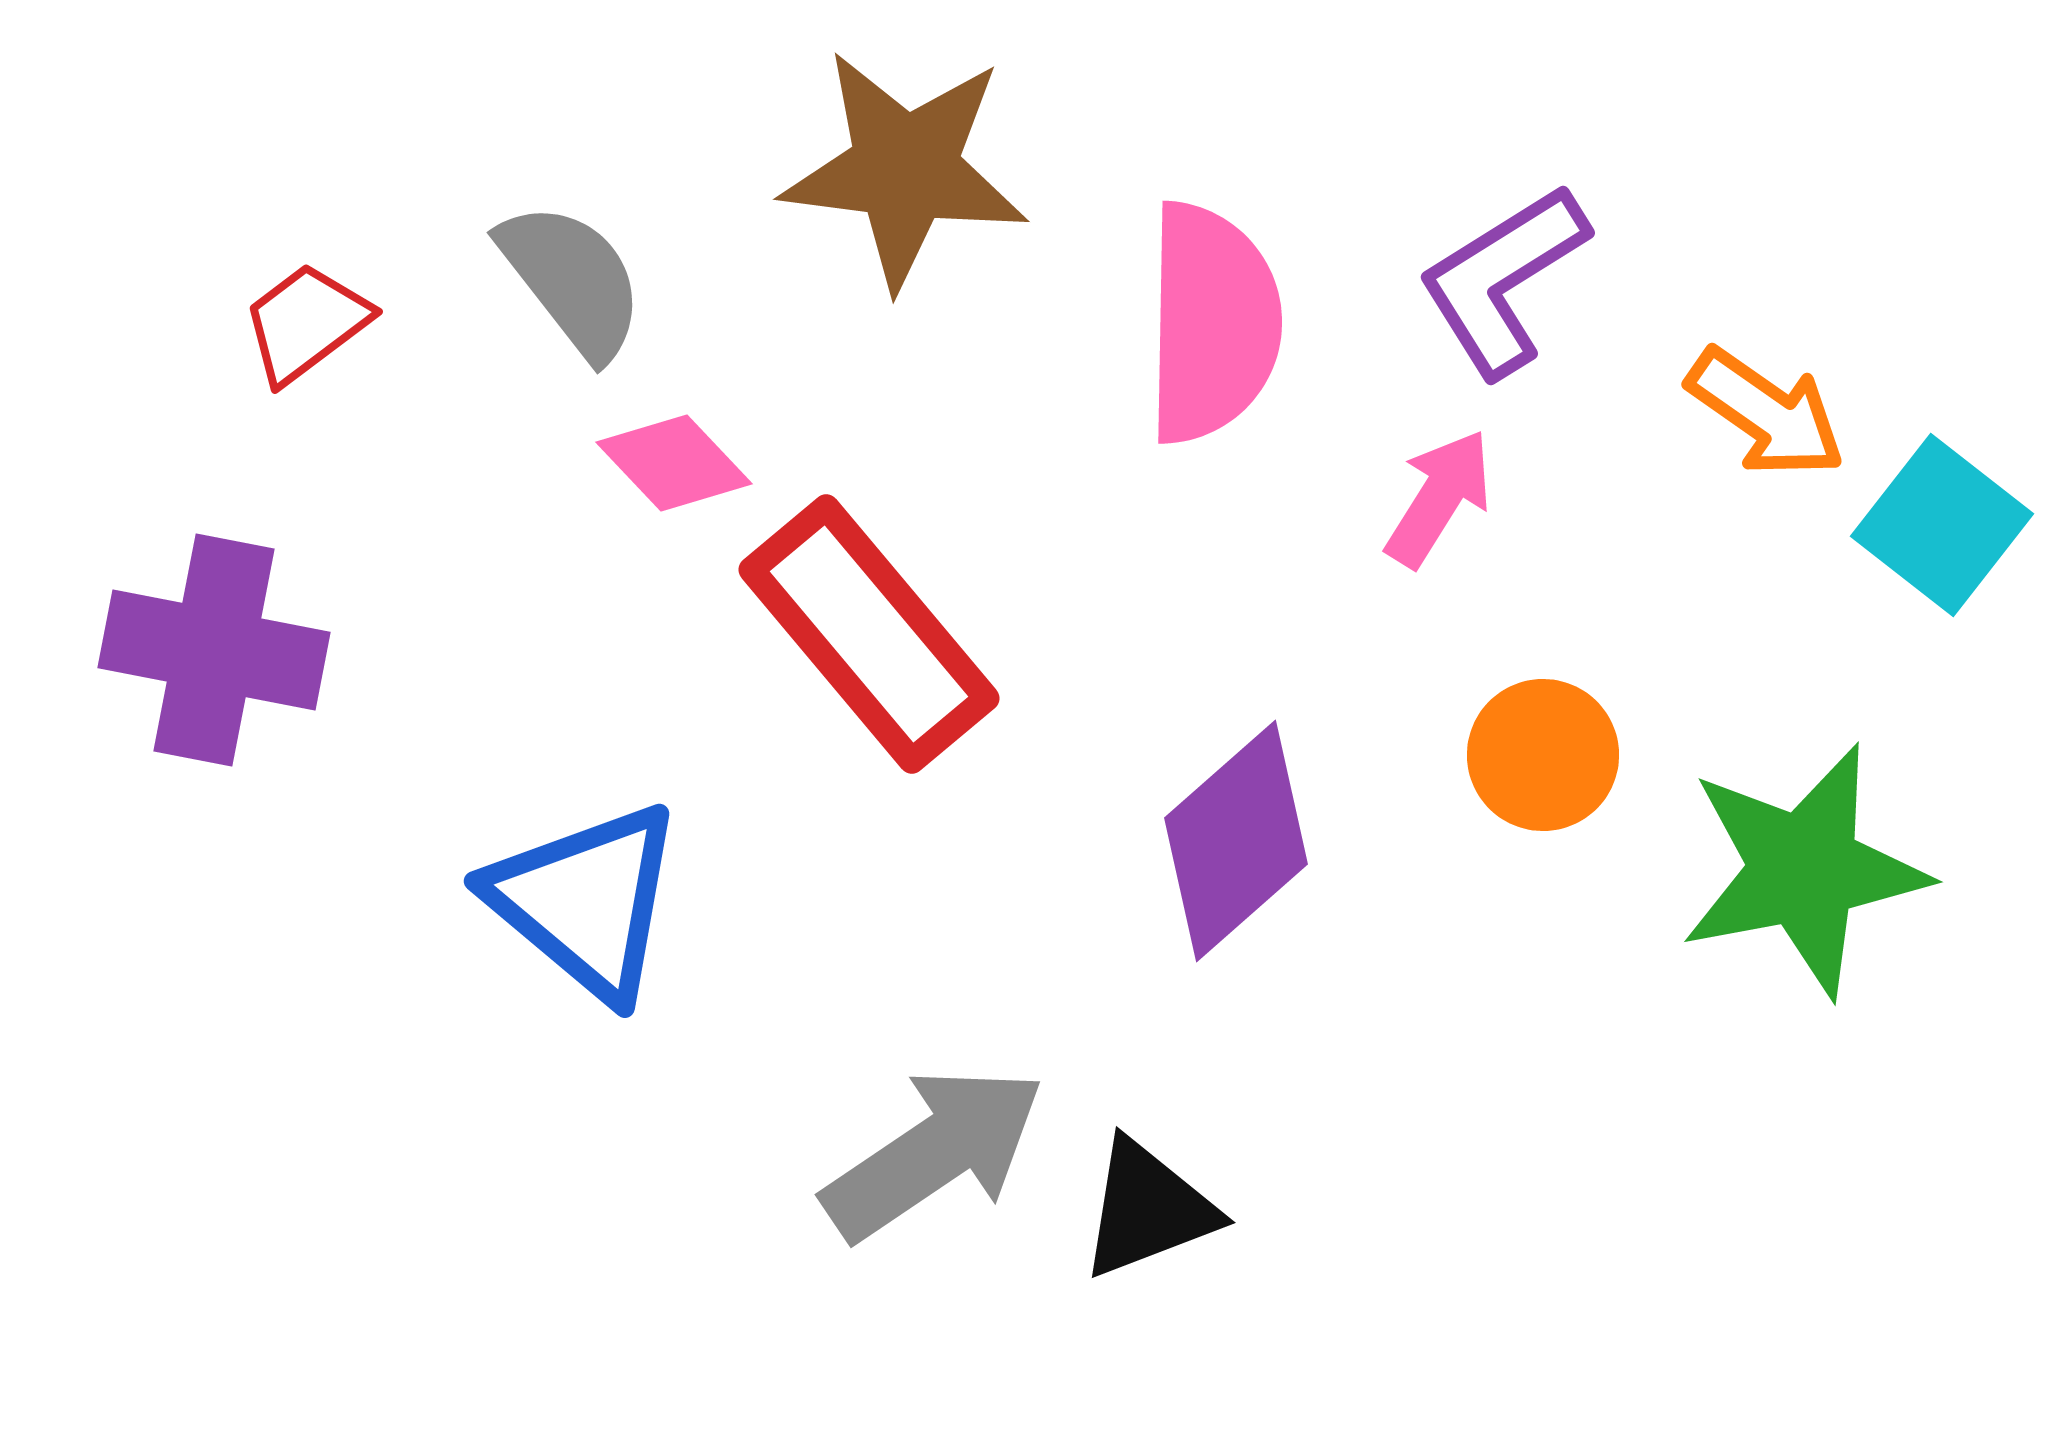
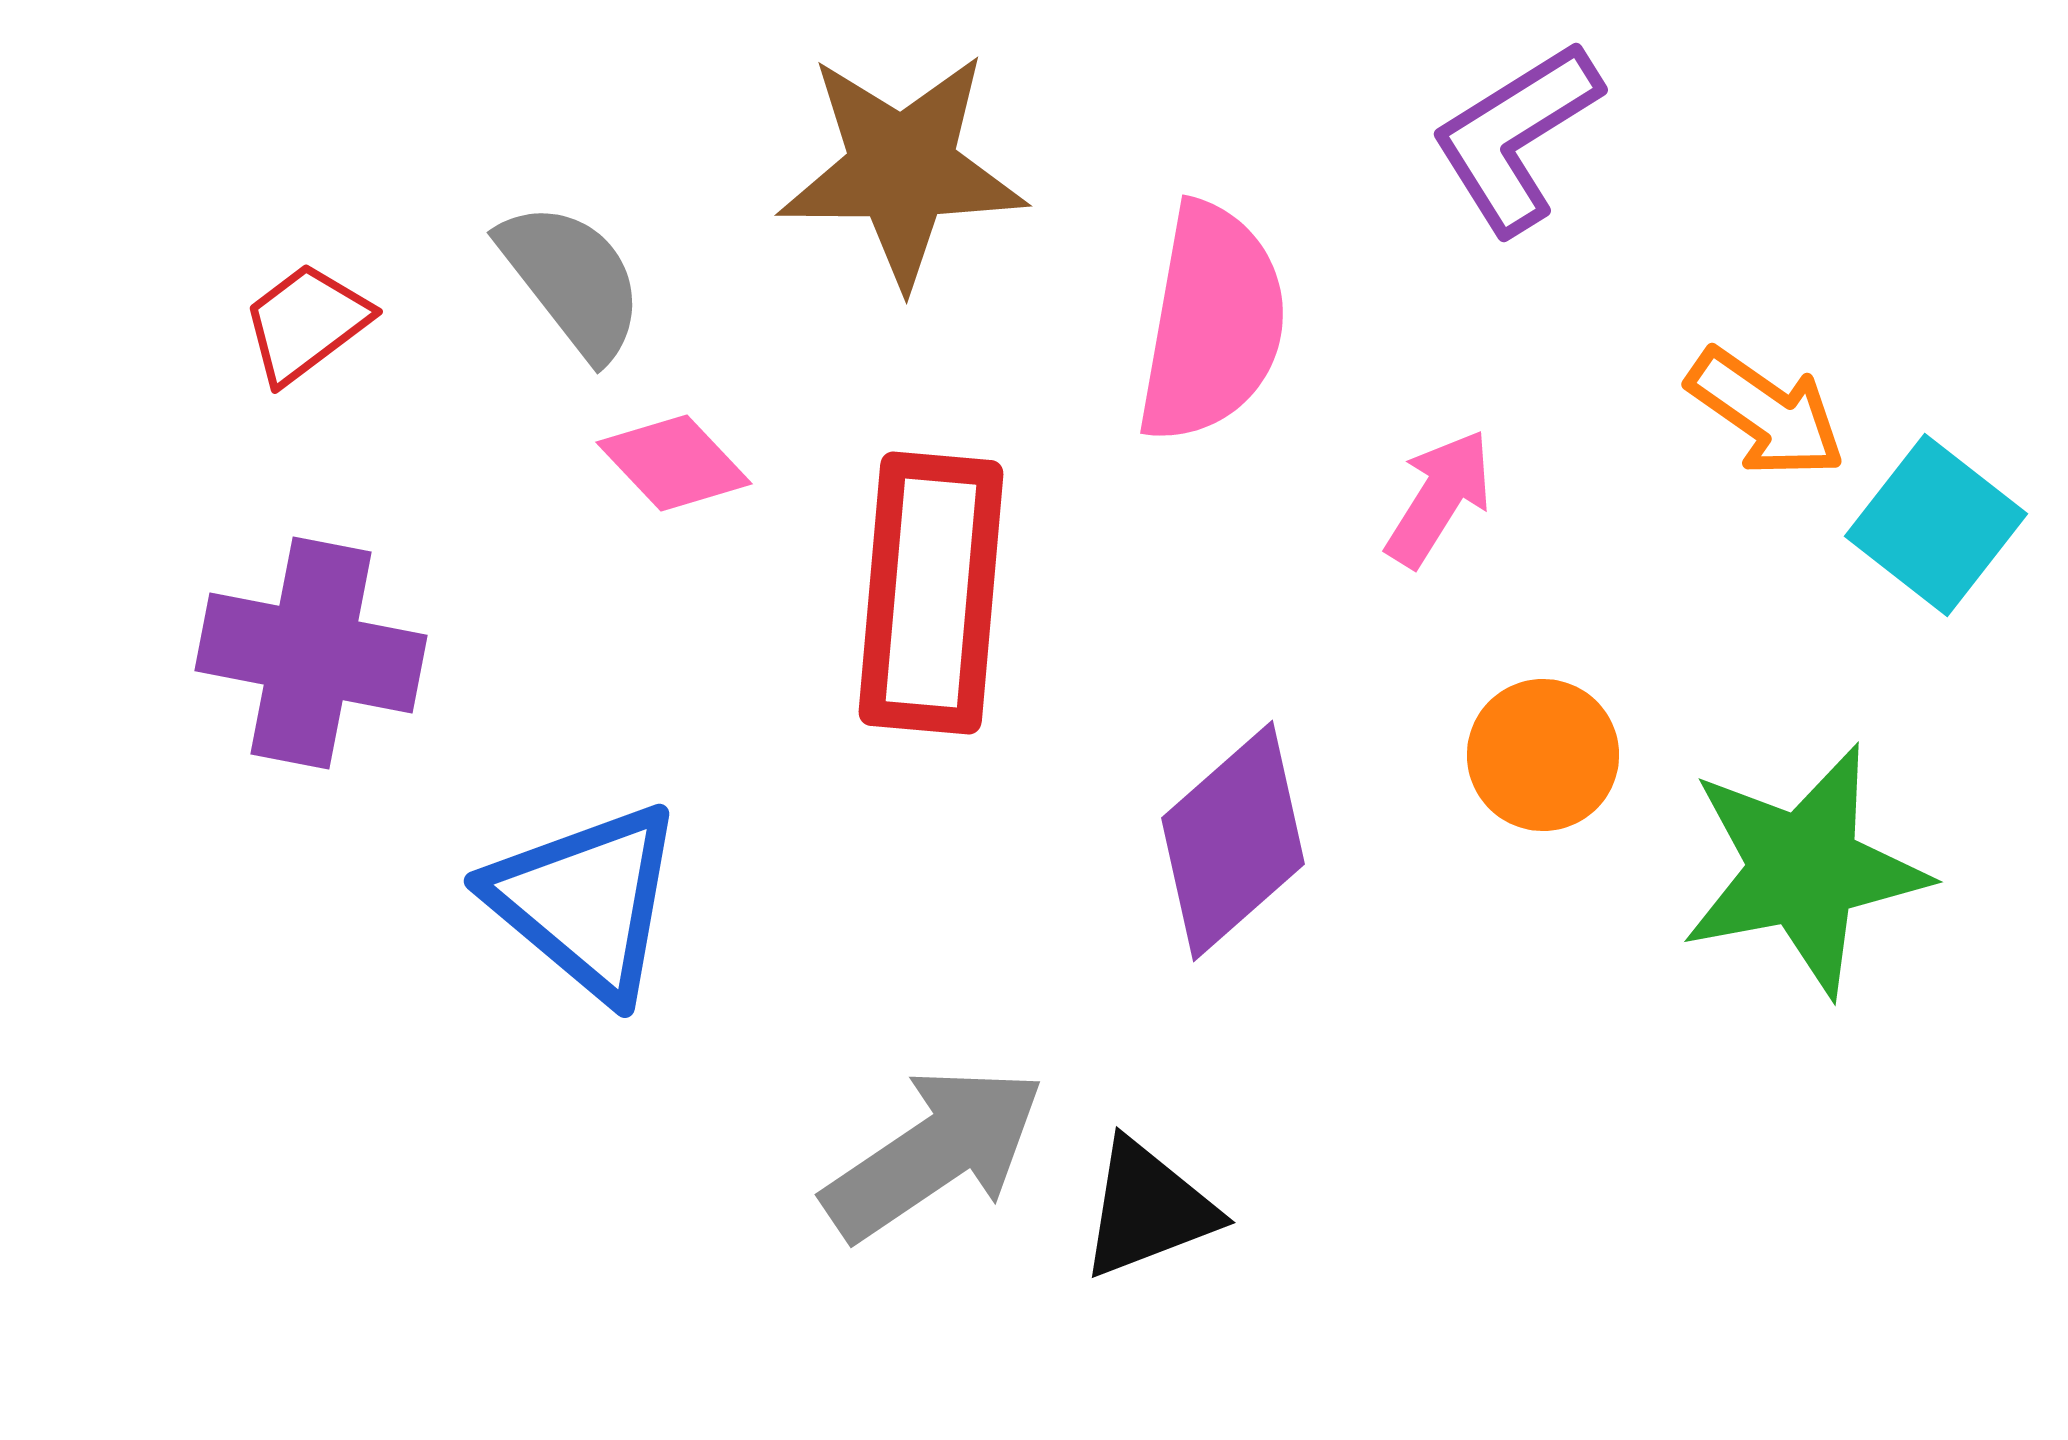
brown star: moved 3 px left; rotated 7 degrees counterclockwise
purple L-shape: moved 13 px right, 143 px up
pink semicircle: rotated 9 degrees clockwise
cyan square: moved 6 px left
red rectangle: moved 62 px right, 41 px up; rotated 45 degrees clockwise
purple cross: moved 97 px right, 3 px down
purple diamond: moved 3 px left
